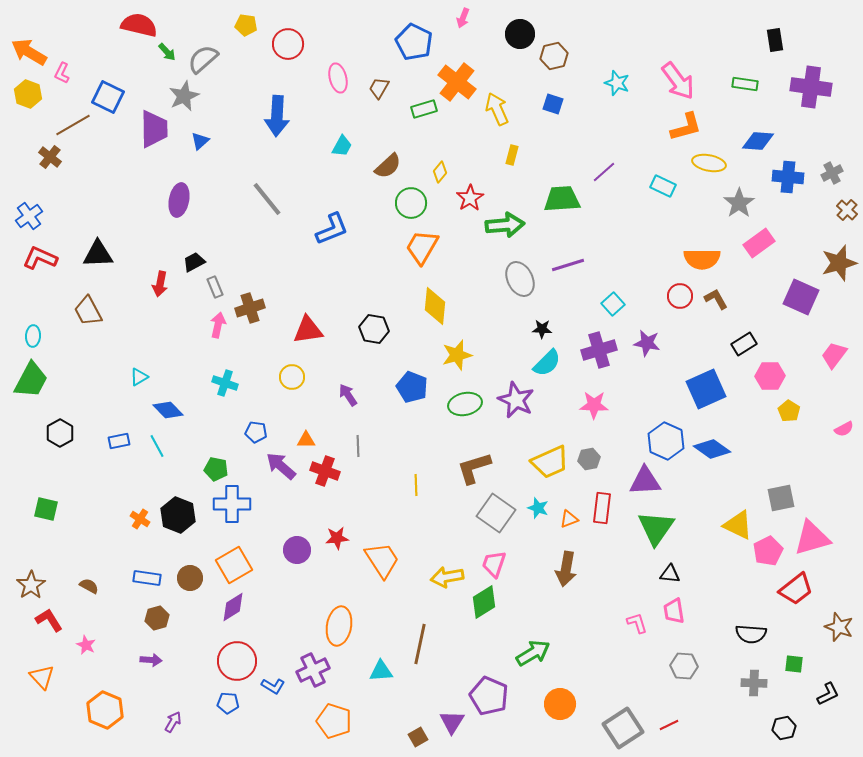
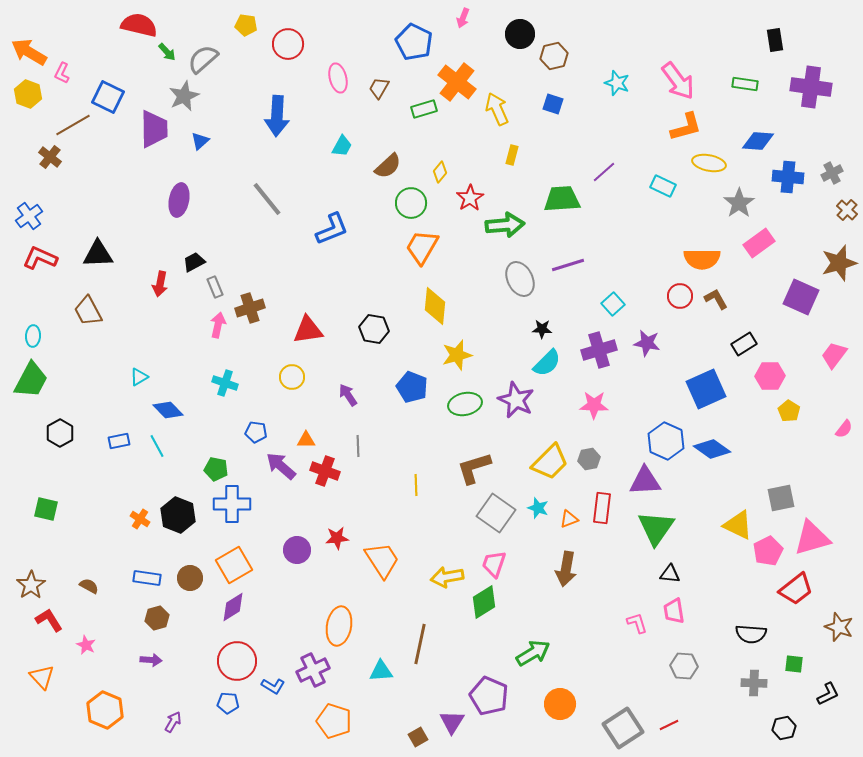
pink semicircle at (844, 429): rotated 24 degrees counterclockwise
yellow trapezoid at (550, 462): rotated 21 degrees counterclockwise
